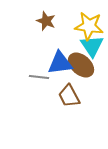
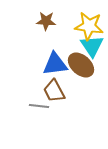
brown star: rotated 18 degrees counterclockwise
blue triangle: moved 5 px left, 1 px down
gray line: moved 29 px down
brown trapezoid: moved 15 px left, 5 px up
